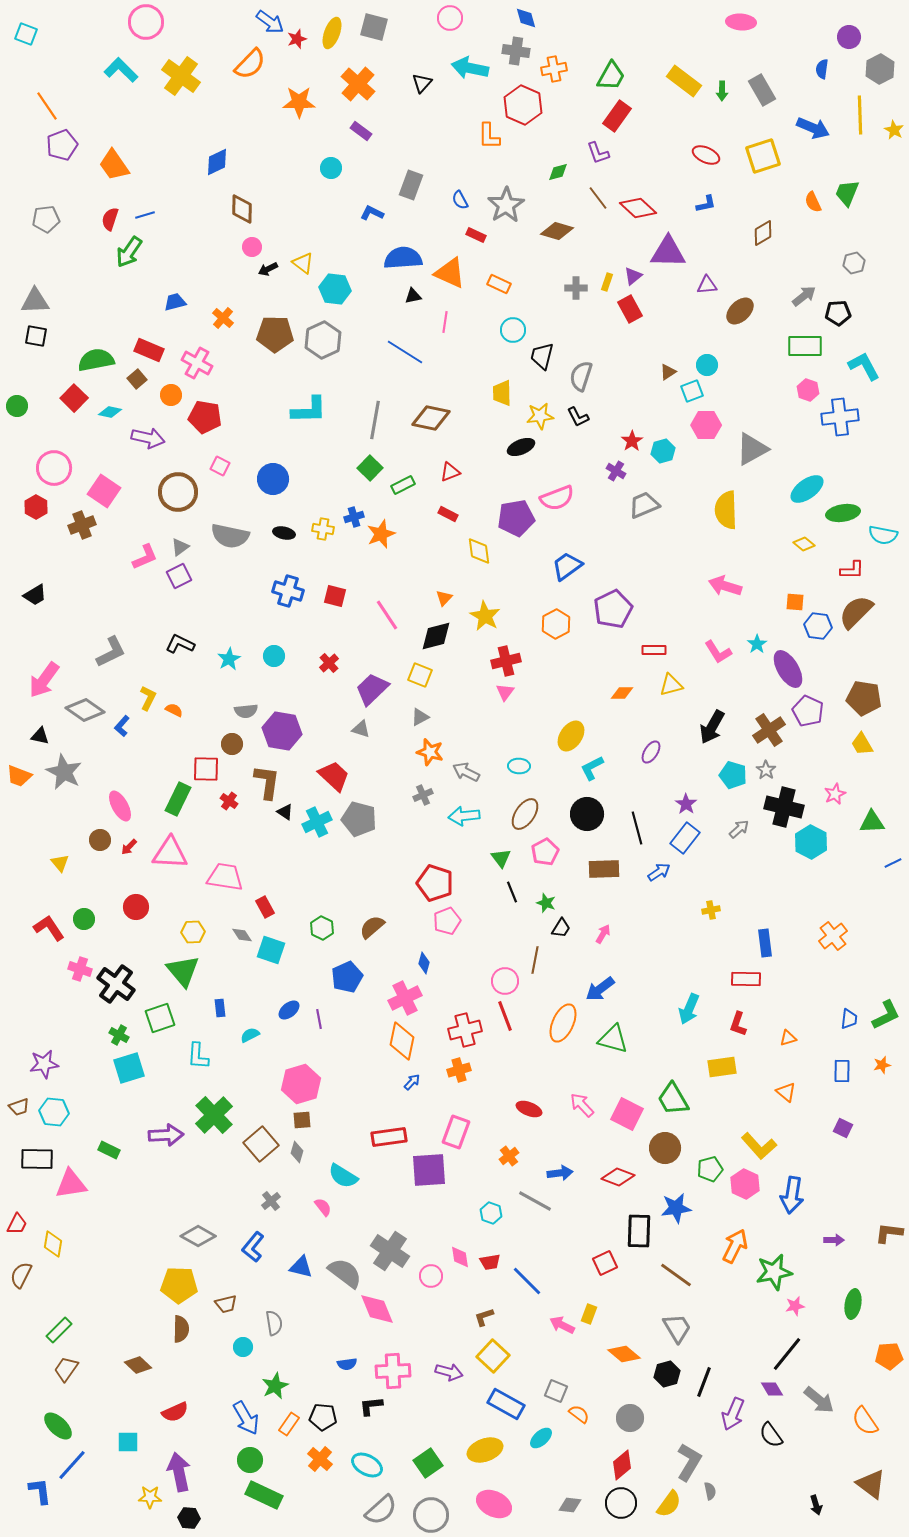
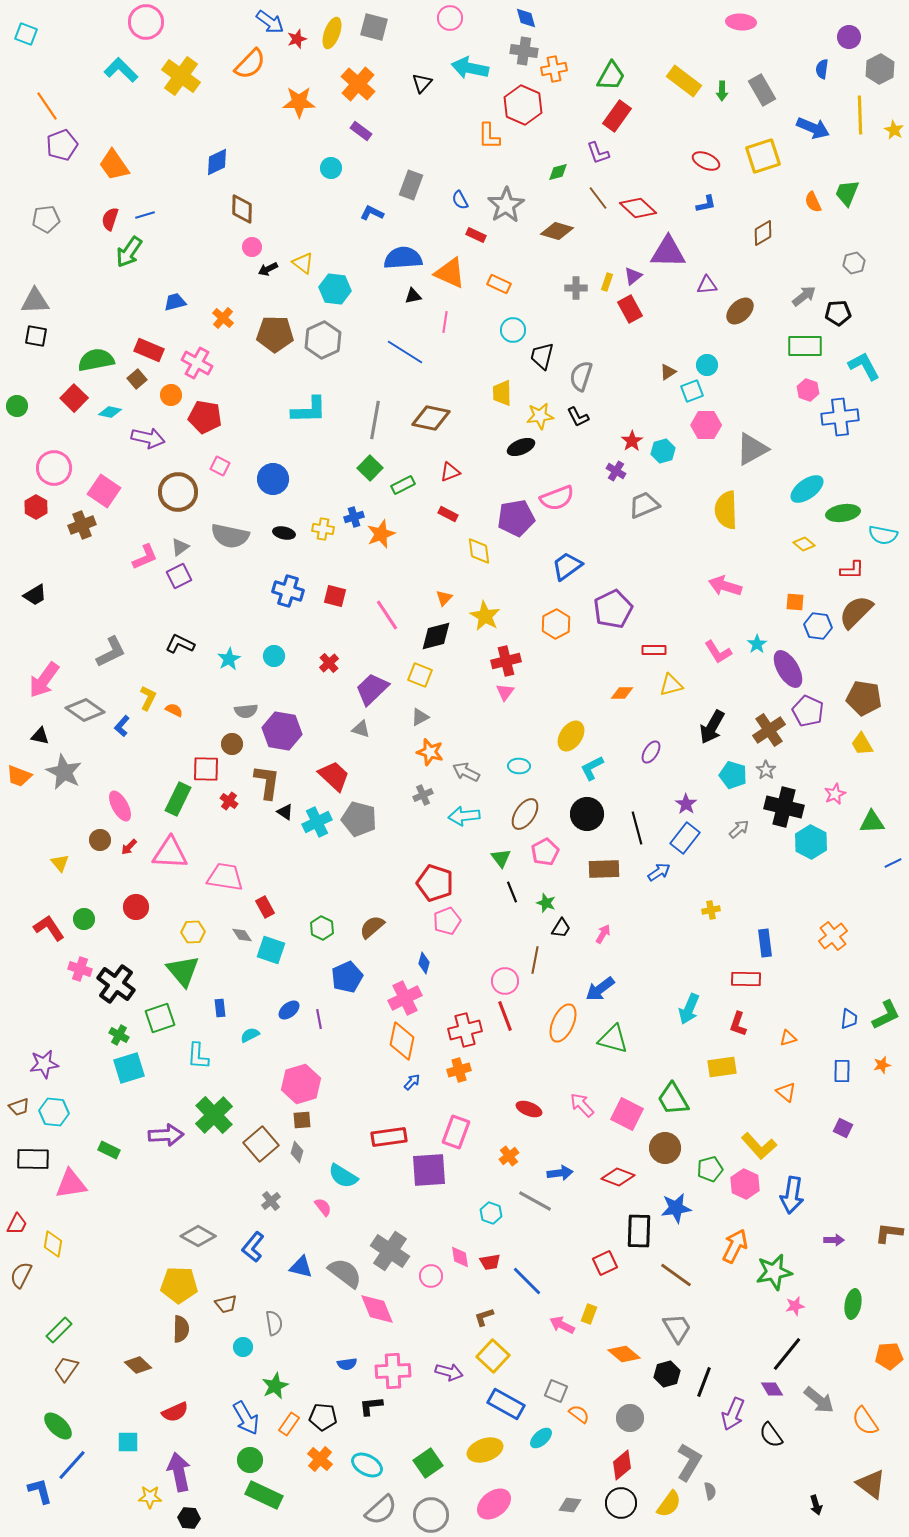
gray cross at (516, 51): moved 8 px right
red ellipse at (706, 155): moved 6 px down
black rectangle at (37, 1159): moved 4 px left
blue L-shape at (40, 1491): rotated 8 degrees counterclockwise
pink ellipse at (494, 1504): rotated 64 degrees counterclockwise
